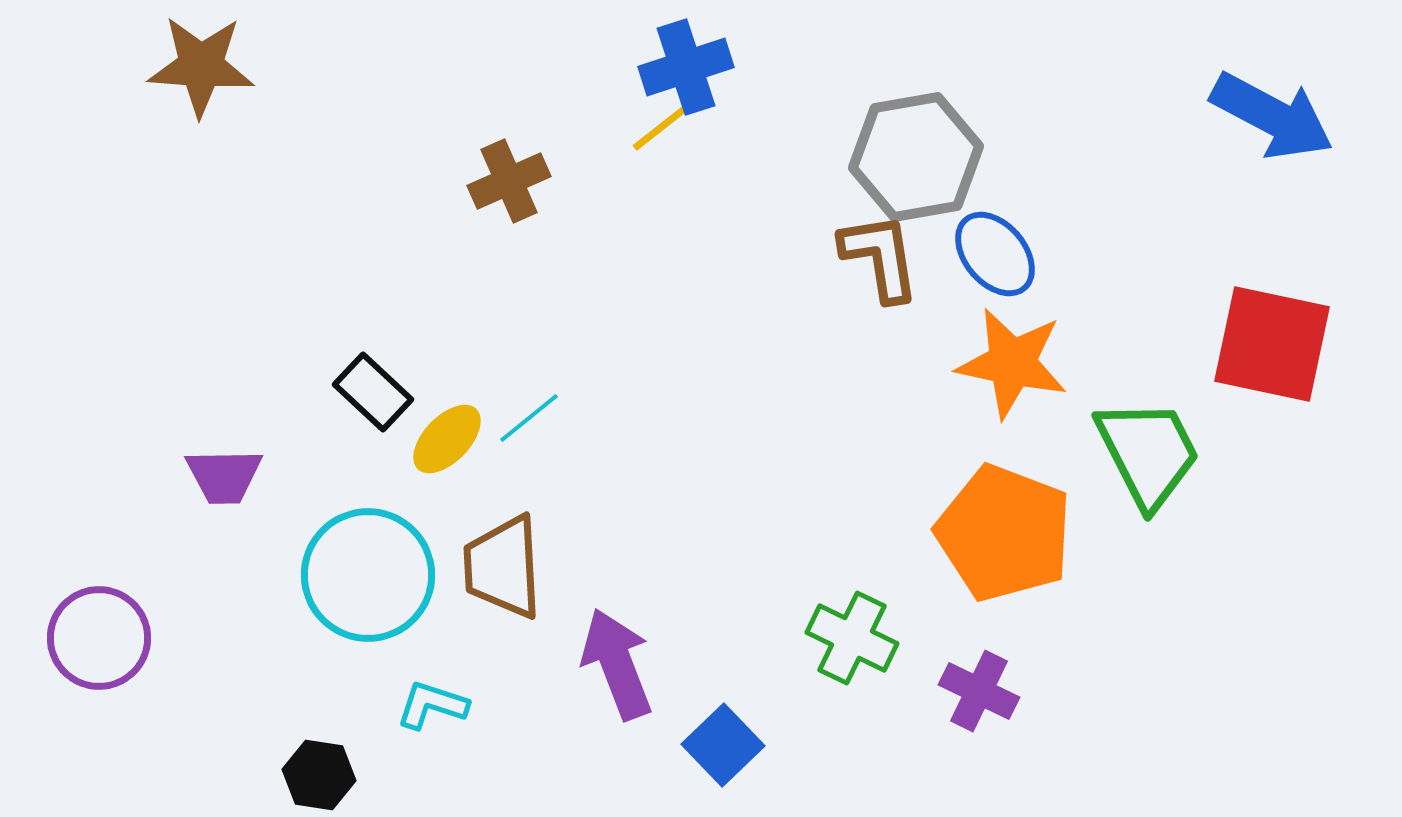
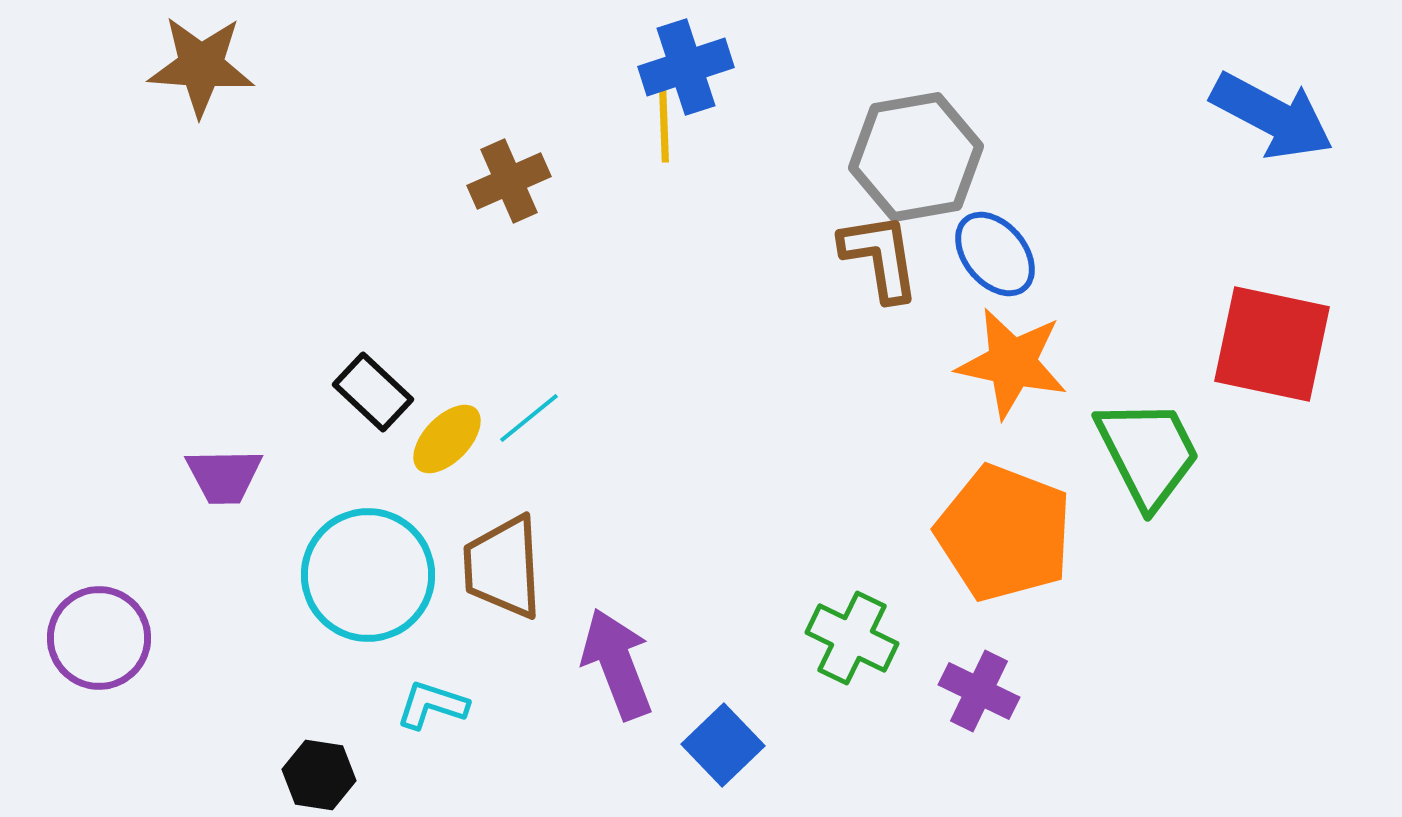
yellow line: rotated 54 degrees counterclockwise
